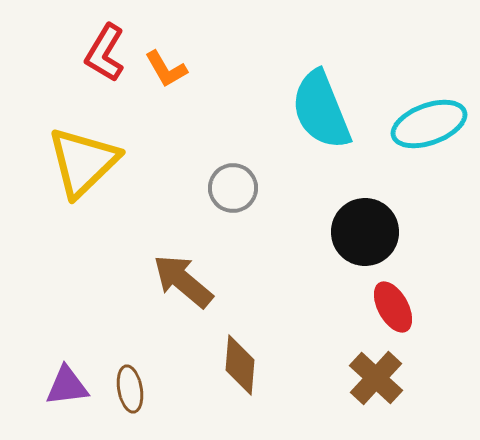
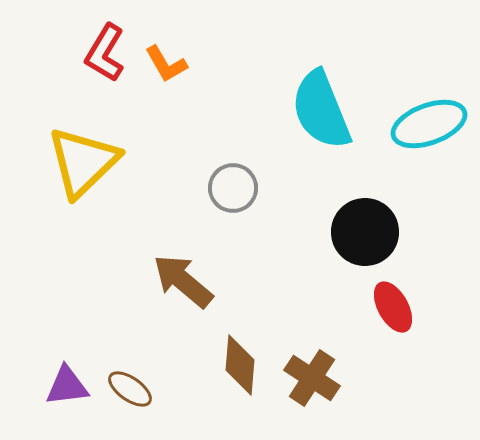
orange L-shape: moved 5 px up
brown cross: moved 64 px left; rotated 10 degrees counterclockwise
brown ellipse: rotated 45 degrees counterclockwise
